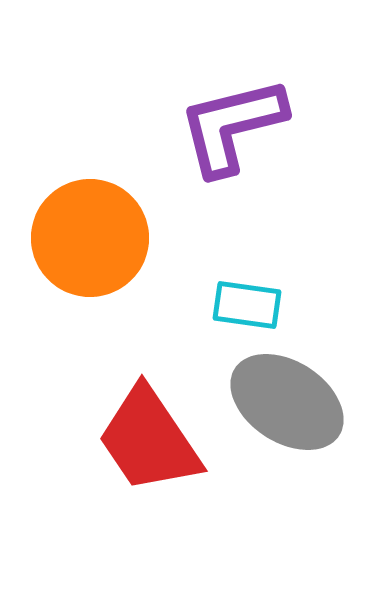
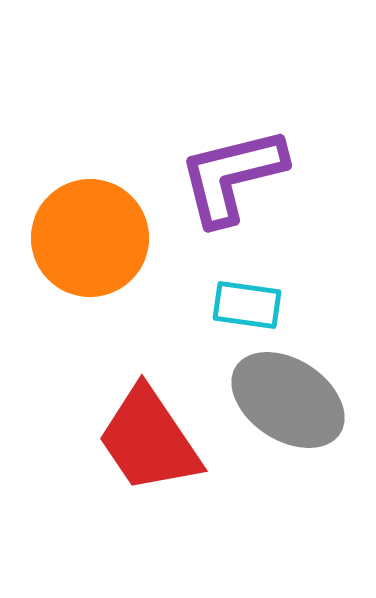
purple L-shape: moved 50 px down
gray ellipse: moved 1 px right, 2 px up
